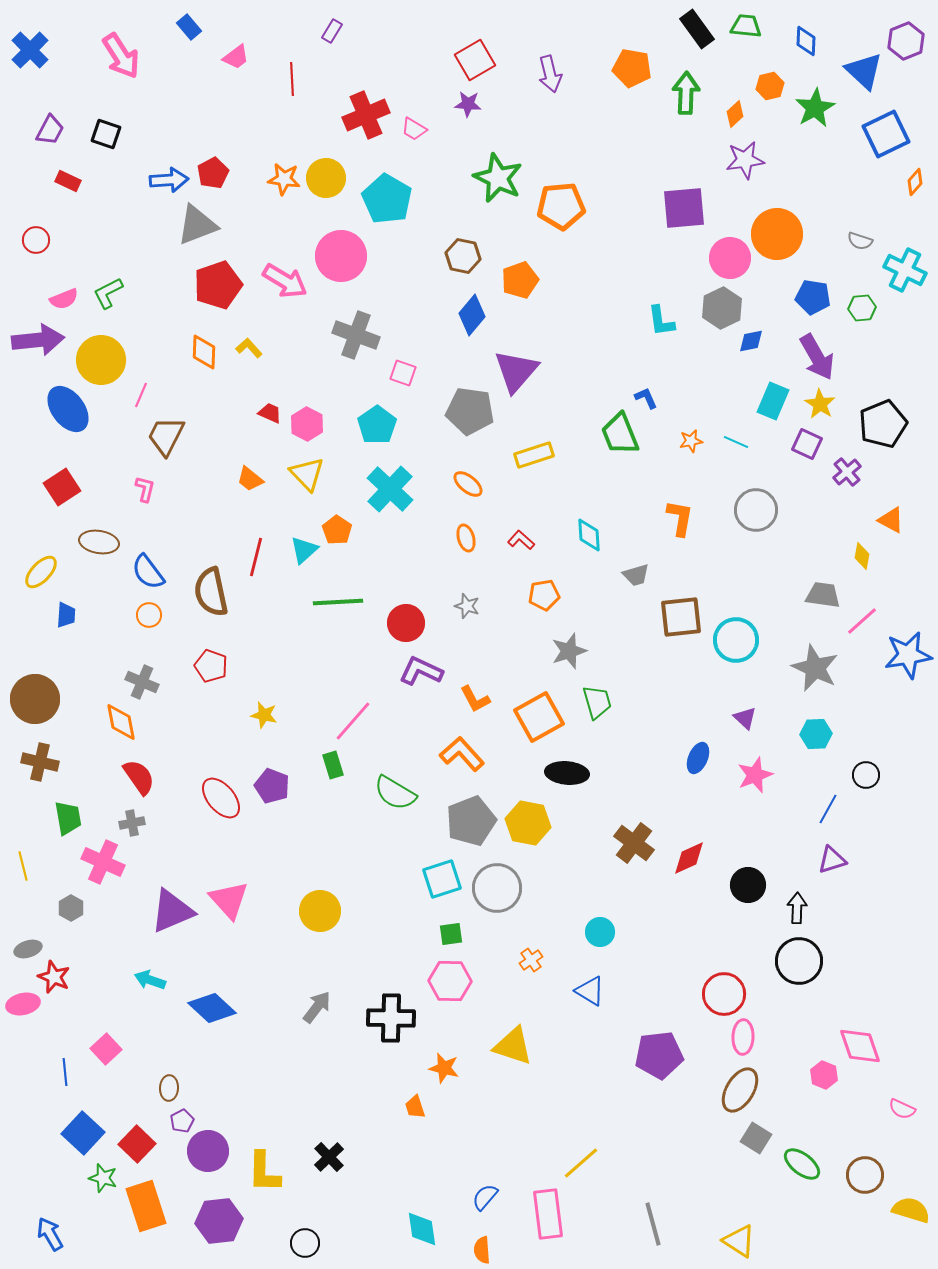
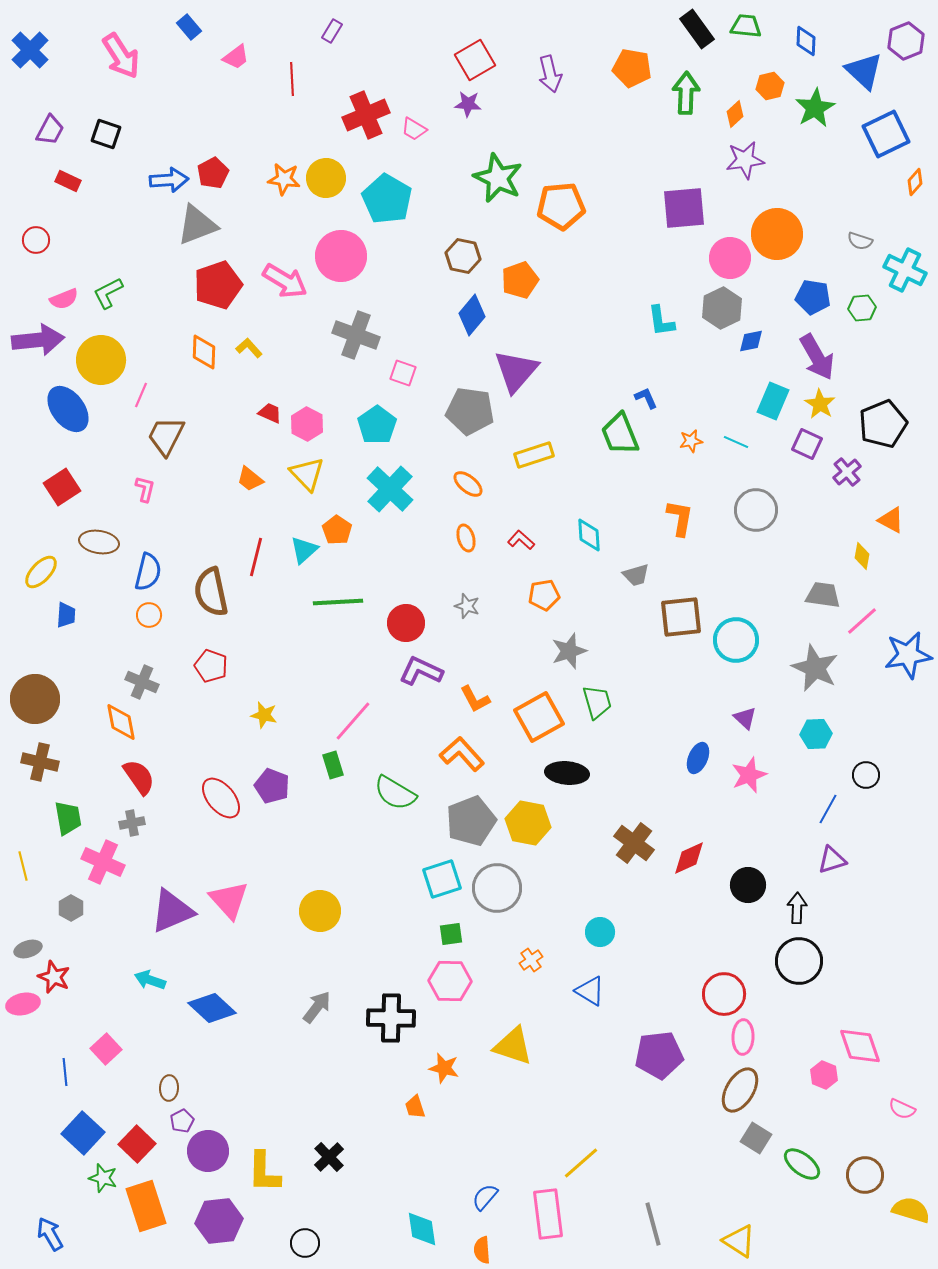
blue semicircle at (148, 572): rotated 129 degrees counterclockwise
pink star at (755, 775): moved 6 px left
